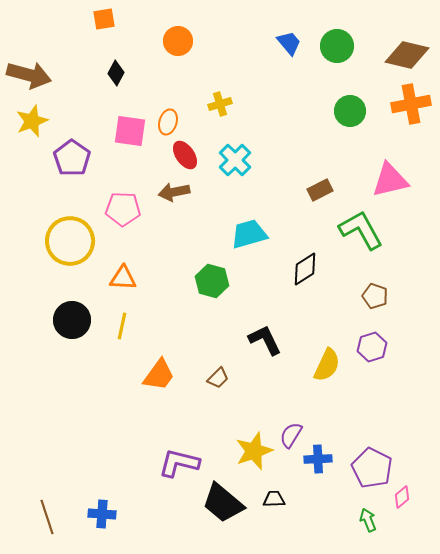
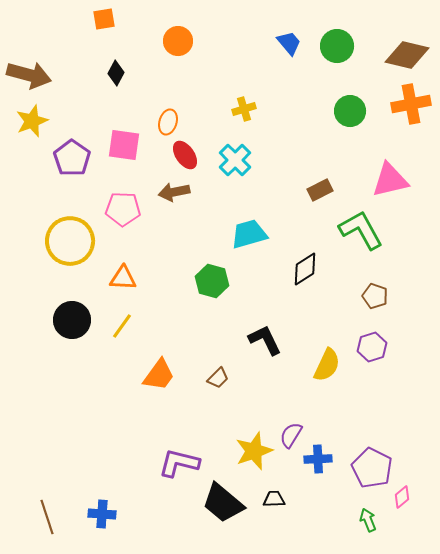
yellow cross at (220, 104): moved 24 px right, 5 px down
pink square at (130, 131): moved 6 px left, 14 px down
yellow line at (122, 326): rotated 24 degrees clockwise
